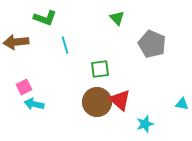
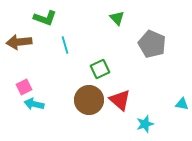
brown arrow: moved 3 px right
green square: rotated 18 degrees counterclockwise
brown circle: moved 8 px left, 2 px up
